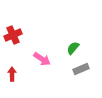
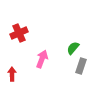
red cross: moved 6 px right, 2 px up
pink arrow: rotated 102 degrees counterclockwise
gray rectangle: moved 3 px up; rotated 49 degrees counterclockwise
